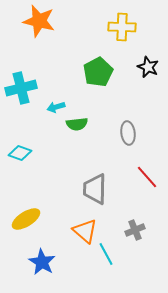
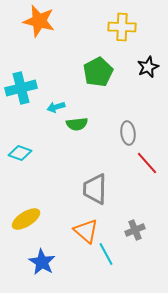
black star: rotated 25 degrees clockwise
red line: moved 14 px up
orange triangle: moved 1 px right
